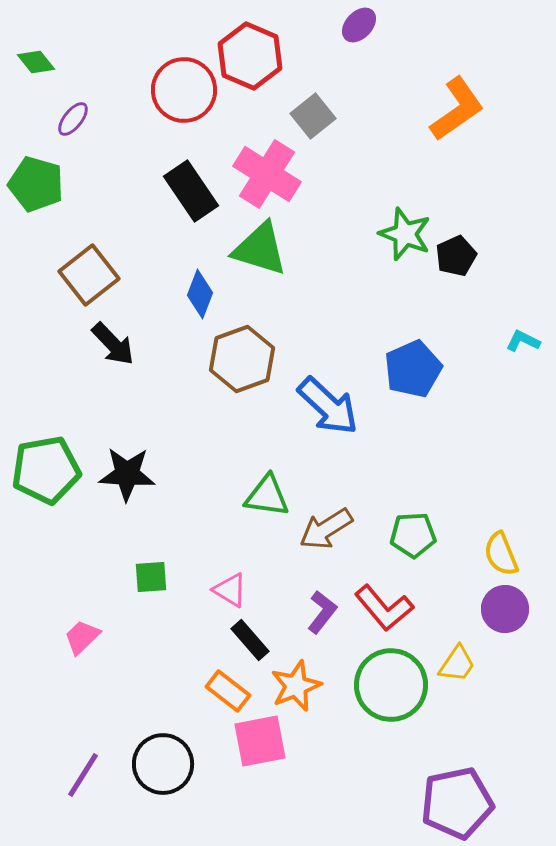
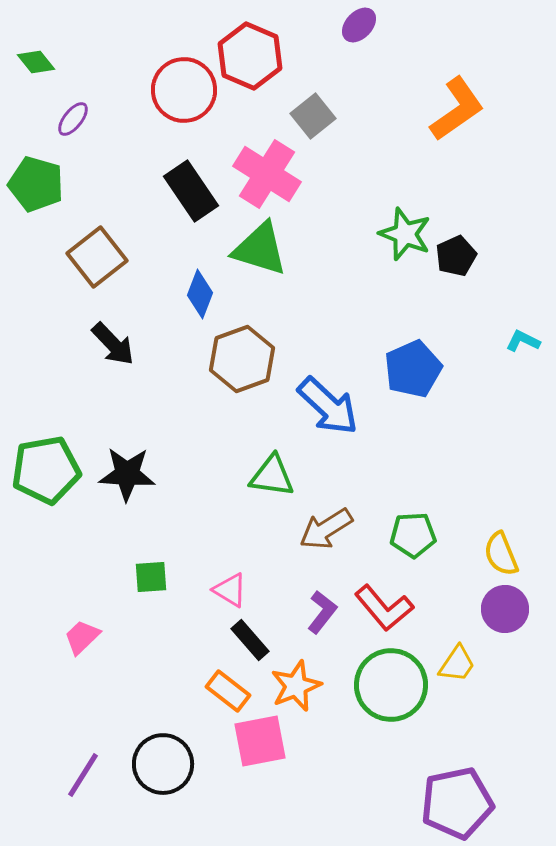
brown square at (89, 275): moved 8 px right, 18 px up
green triangle at (267, 496): moved 5 px right, 20 px up
